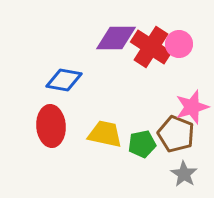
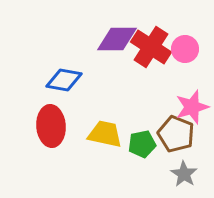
purple diamond: moved 1 px right, 1 px down
pink circle: moved 6 px right, 5 px down
